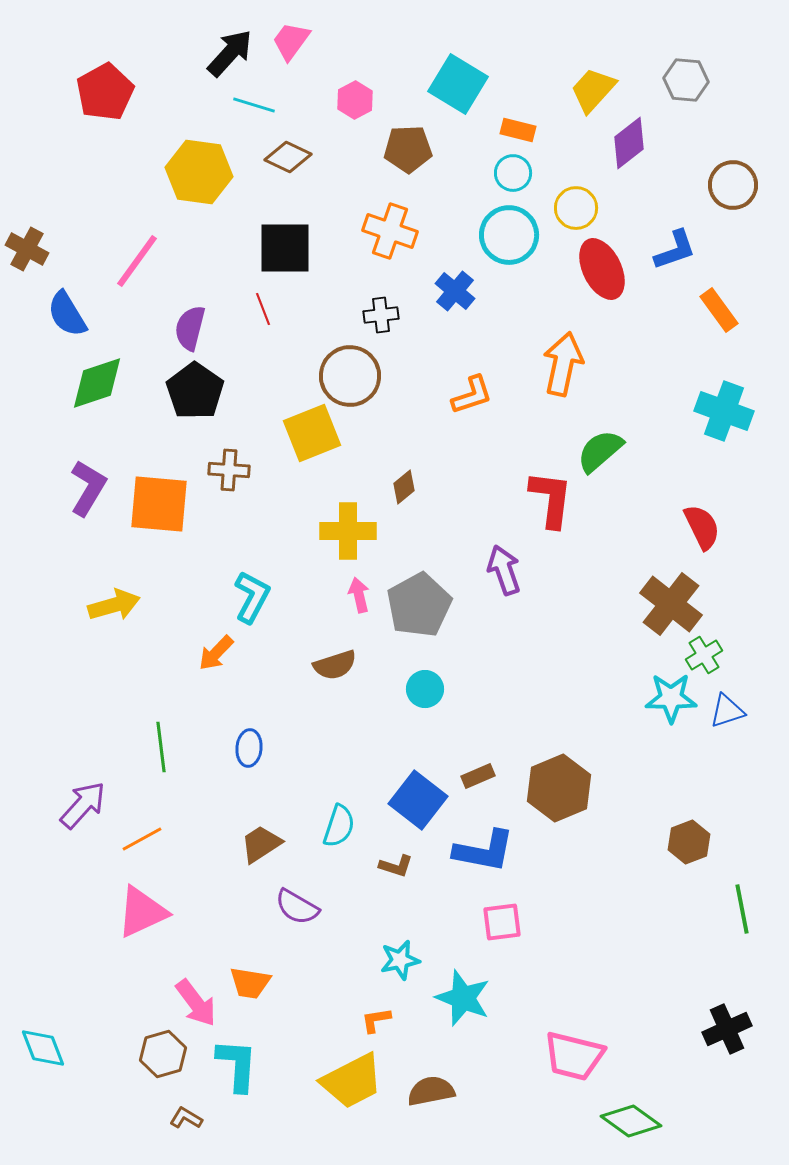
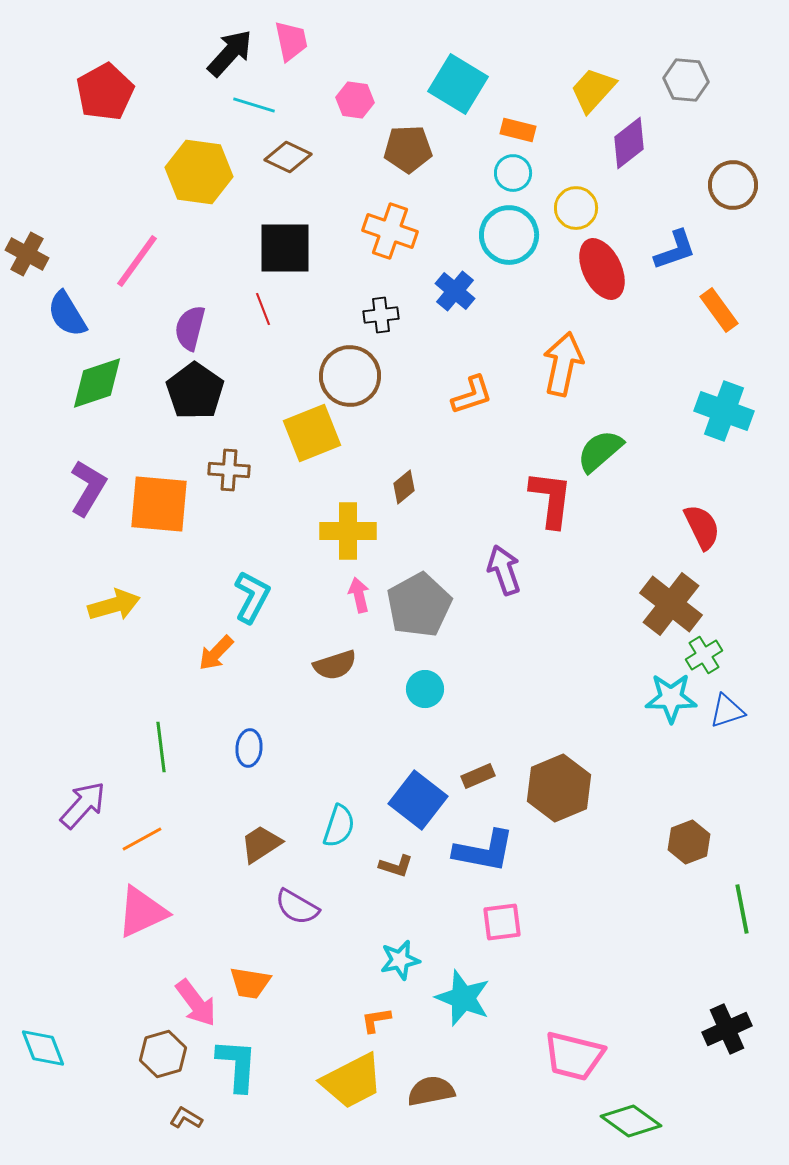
pink trapezoid at (291, 41): rotated 132 degrees clockwise
pink hexagon at (355, 100): rotated 24 degrees counterclockwise
brown cross at (27, 249): moved 5 px down
